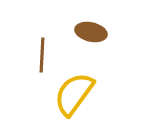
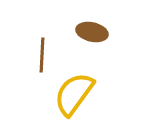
brown ellipse: moved 1 px right
